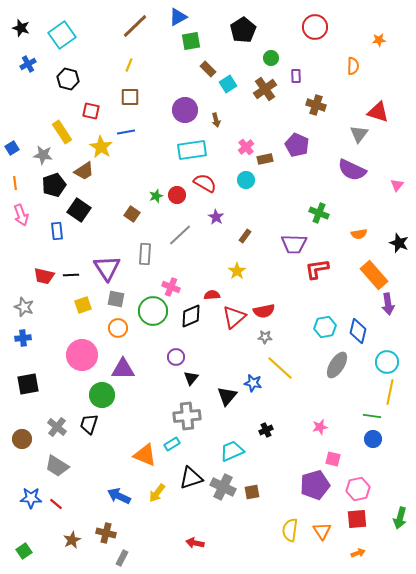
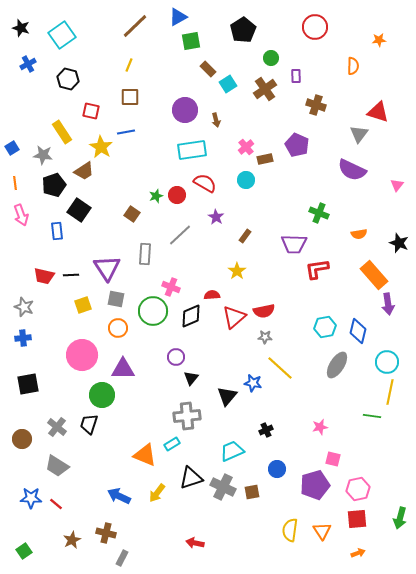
blue circle at (373, 439): moved 96 px left, 30 px down
